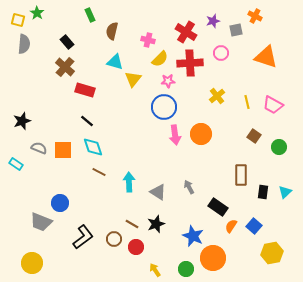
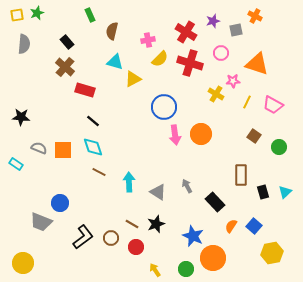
green star at (37, 13): rotated 16 degrees clockwise
yellow square at (18, 20): moved 1 px left, 5 px up; rotated 24 degrees counterclockwise
pink cross at (148, 40): rotated 24 degrees counterclockwise
orange triangle at (266, 57): moved 9 px left, 7 px down
red cross at (190, 63): rotated 20 degrees clockwise
yellow triangle at (133, 79): rotated 24 degrees clockwise
pink star at (168, 81): moved 65 px right
yellow cross at (217, 96): moved 1 px left, 2 px up; rotated 21 degrees counterclockwise
yellow line at (247, 102): rotated 40 degrees clockwise
black star at (22, 121): moved 1 px left, 4 px up; rotated 24 degrees clockwise
black line at (87, 121): moved 6 px right
gray arrow at (189, 187): moved 2 px left, 1 px up
black rectangle at (263, 192): rotated 24 degrees counterclockwise
black rectangle at (218, 207): moved 3 px left, 5 px up; rotated 12 degrees clockwise
brown circle at (114, 239): moved 3 px left, 1 px up
yellow circle at (32, 263): moved 9 px left
